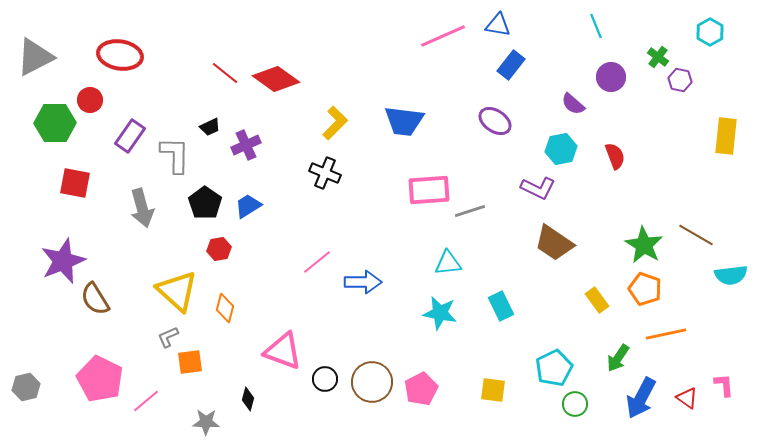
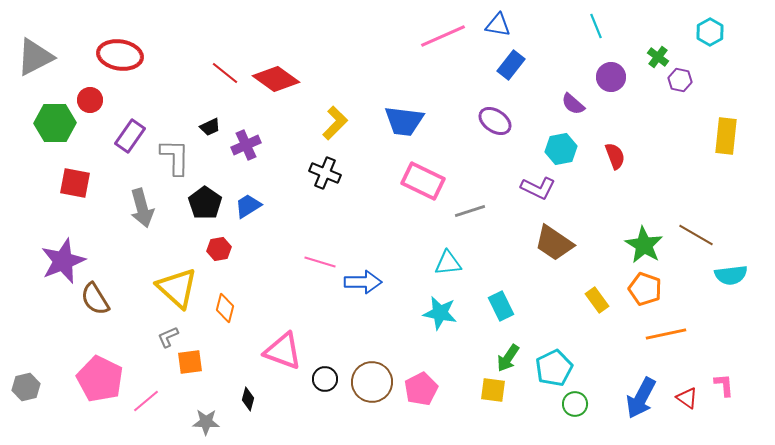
gray L-shape at (175, 155): moved 2 px down
pink rectangle at (429, 190): moved 6 px left, 9 px up; rotated 30 degrees clockwise
pink line at (317, 262): moved 3 px right; rotated 56 degrees clockwise
yellow triangle at (177, 291): moved 3 px up
green arrow at (618, 358): moved 110 px left
